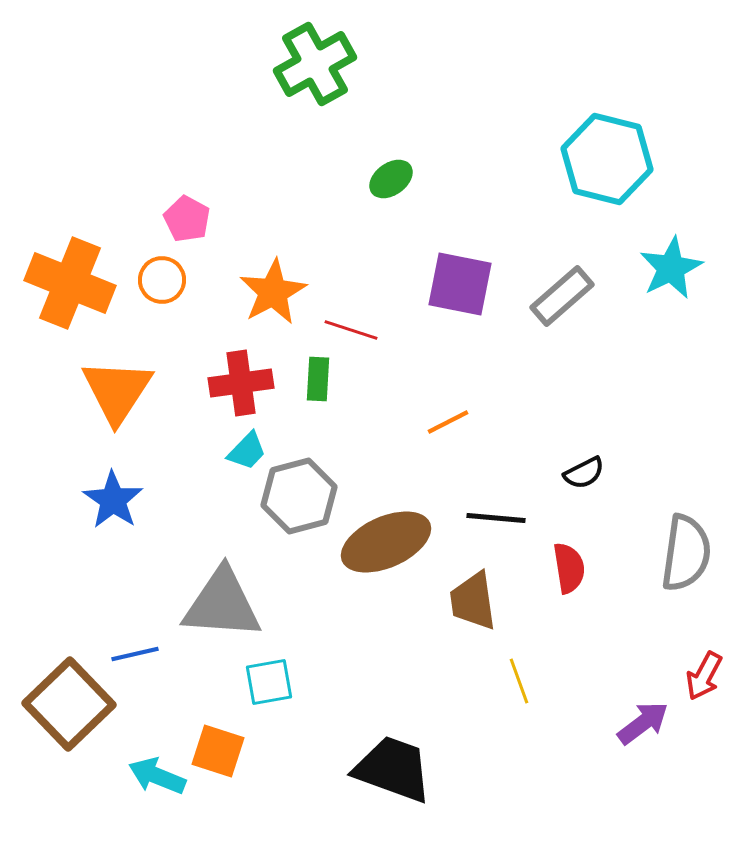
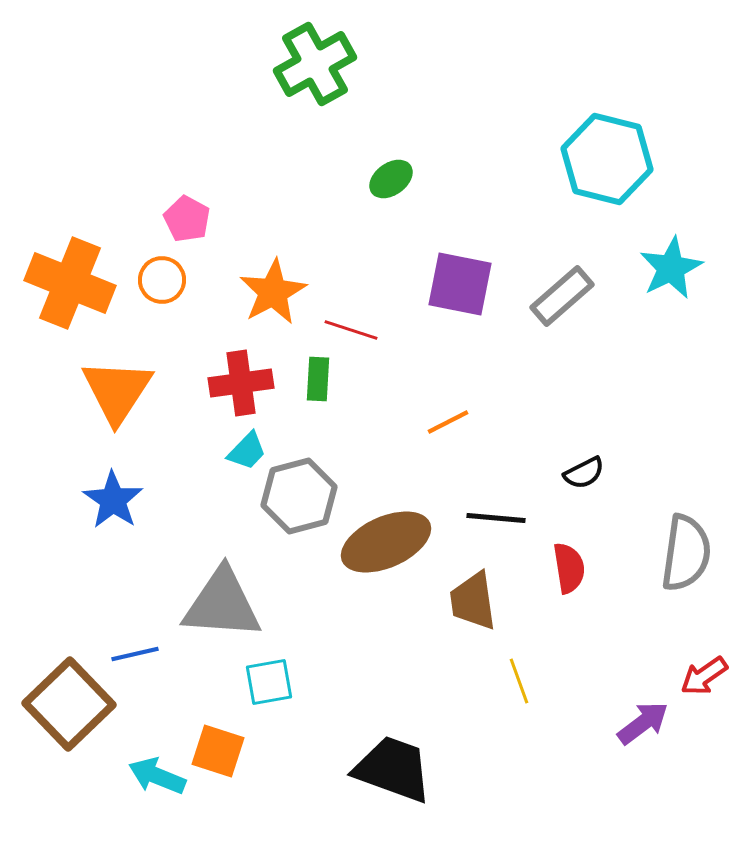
red arrow: rotated 27 degrees clockwise
